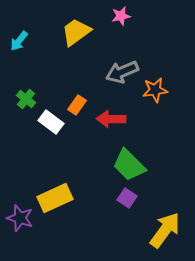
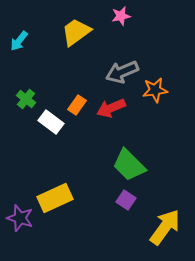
red arrow: moved 11 px up; rotated 24 degrees counterclockwise
purple square: moved 1 px left, 2 px down
yellow arrow: moved 3 px up
